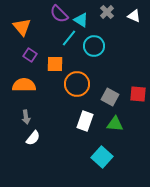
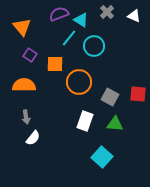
purple semicircle: rotated 114 degrees clockwise
orange circle: moved 2 px right, 2 px up
